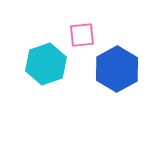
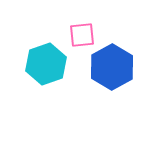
blue hexagon: moved 5 px left, 2 px up
